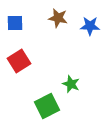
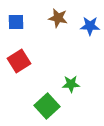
blue square: moved 1 px right, 1 px up
green star: rotated 24 degrees counterclockwise
green square: rotated 15 degrees counterclockwise
